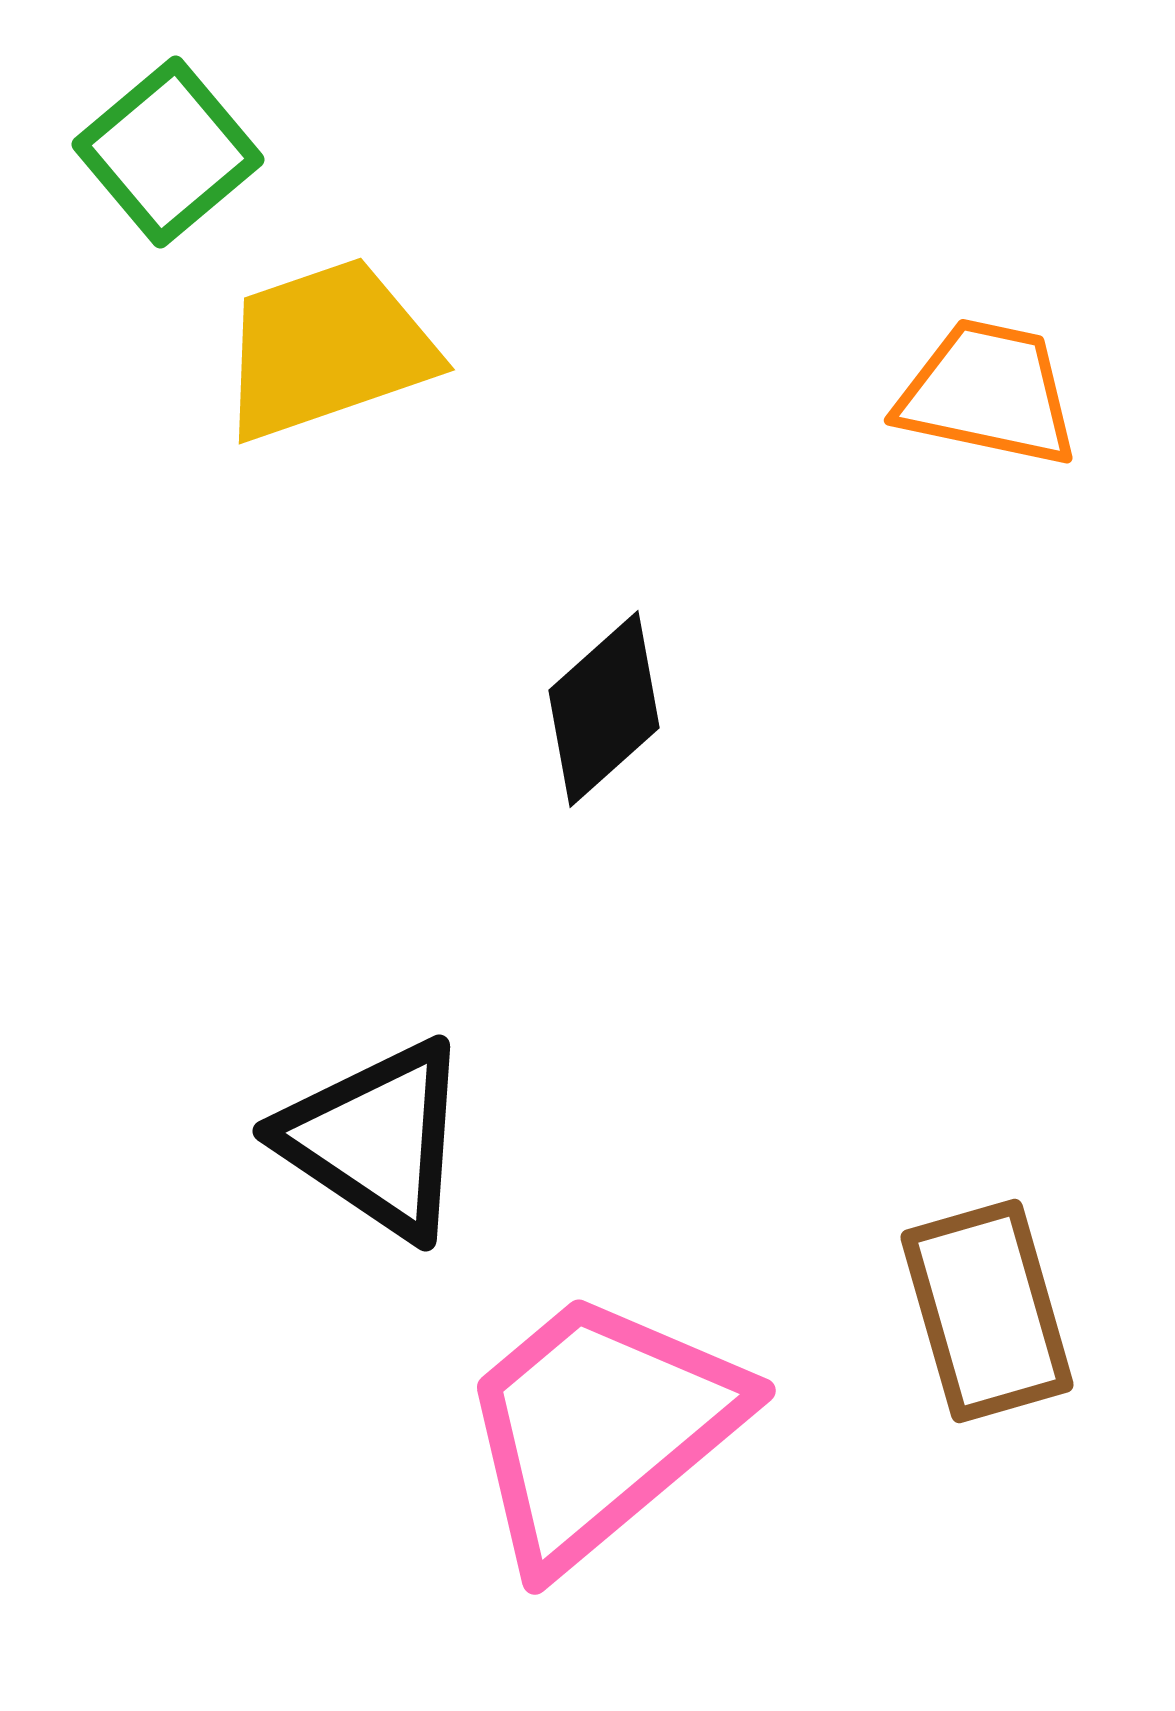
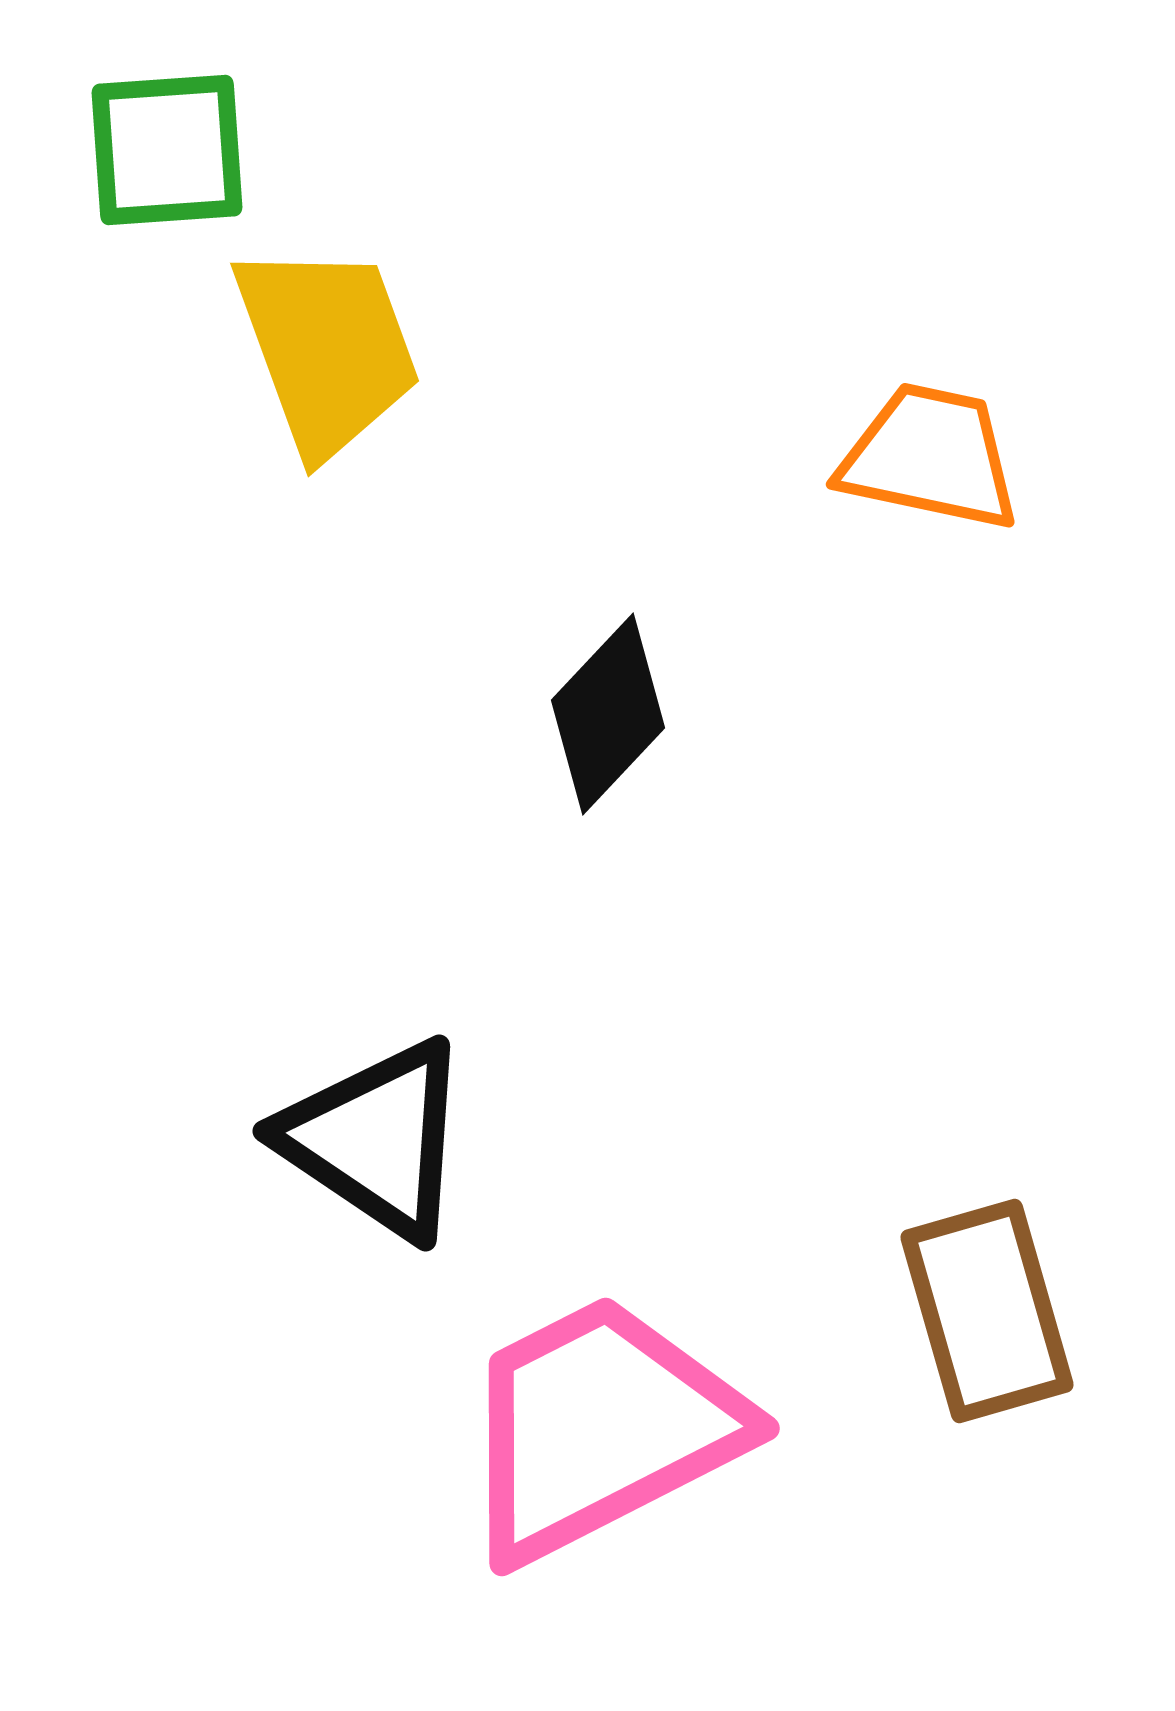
green square: moved 1 px left, 2 px up; rotated 36 degrees clockwise
yellow trapezoid: rotated 89 degrees clockwise
orange trapezoid: moved 58 px left, 64 px down
black diamond: moved 4 px right, 5 px down; rotated 5 degrees counterclockwise
pink trapezoid: rotated 13 degrees clockwise
